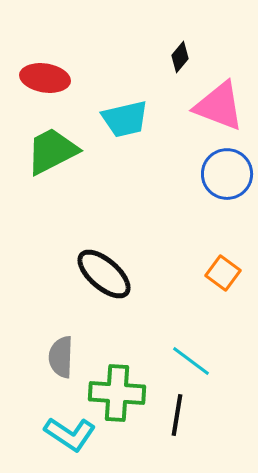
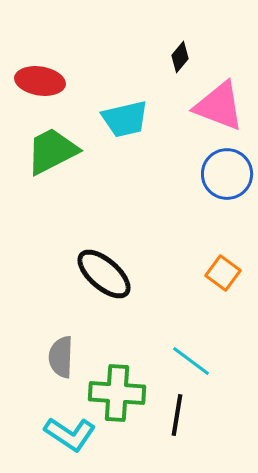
red ellipse: moved 5 px left, 3 px down
